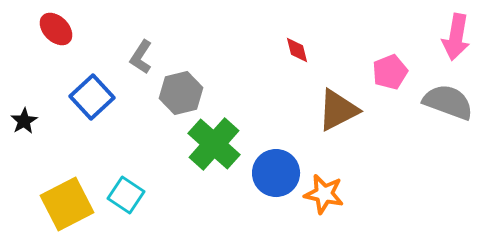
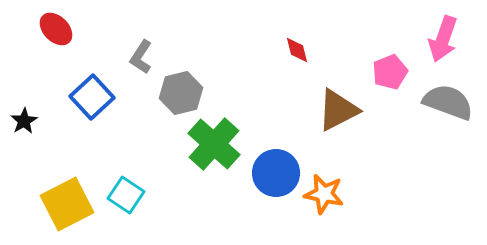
pink arrow: moved 13 px left, 2 px down; rotated 9 degrees clockwise
